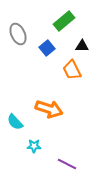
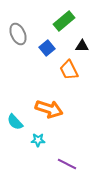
orange trapezoid: moved 3 px left
cyan star: moved 4 px right, 6 px up
